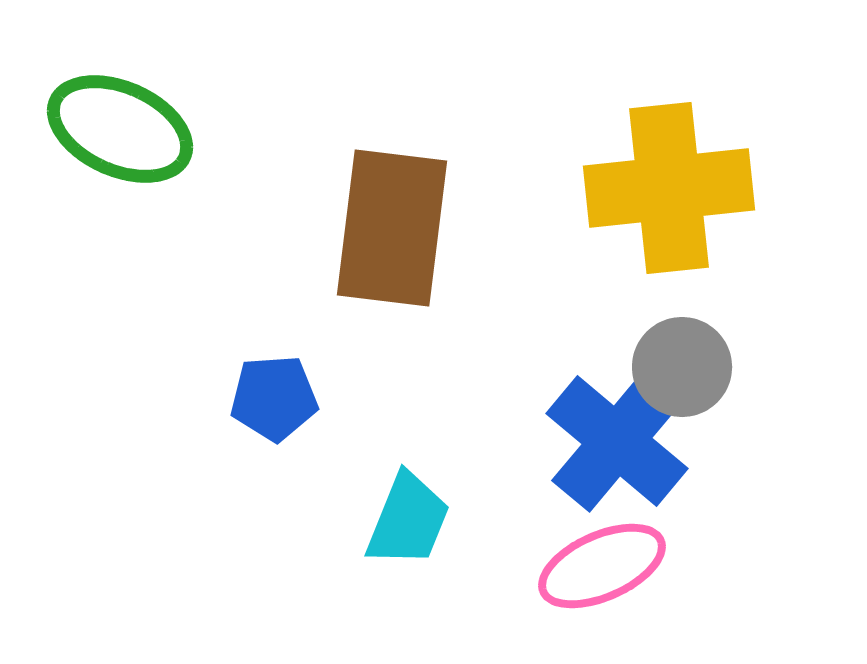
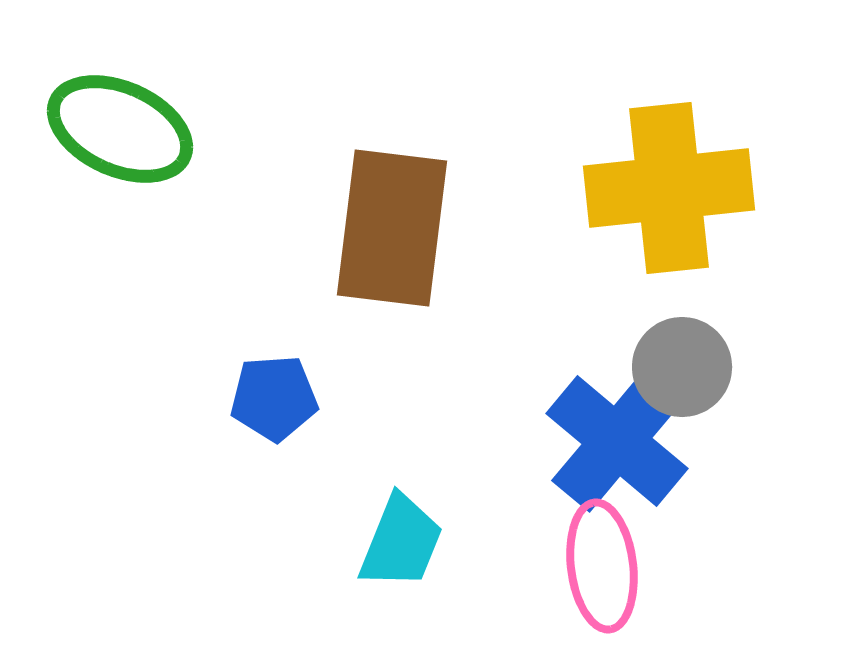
cyan trapezoid: moved 7 px left, 22 px down
pink ellipse: rotated 73 degrees counterclockwise
